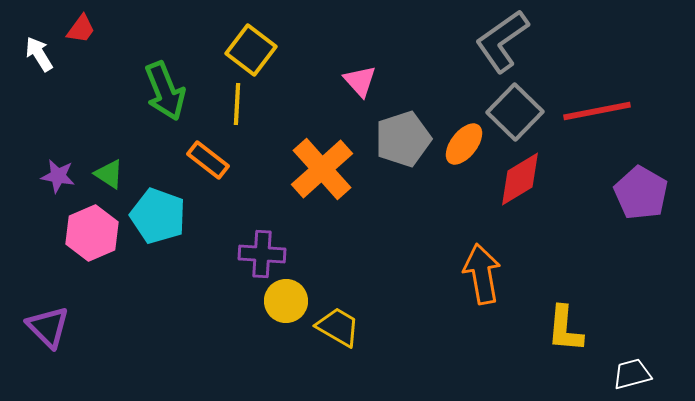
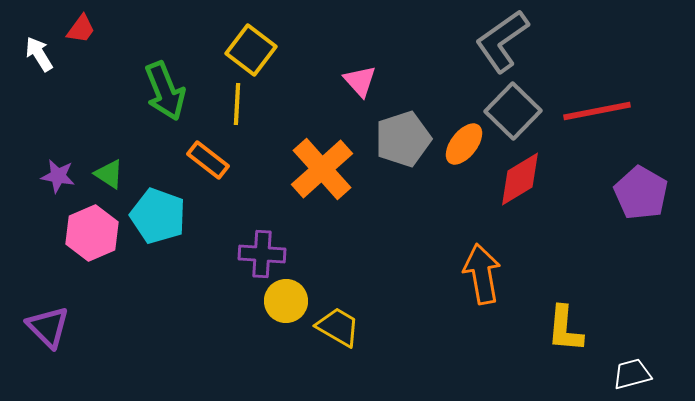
gray square: moved 2 px left, 1 px up
